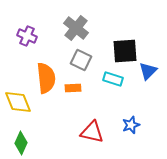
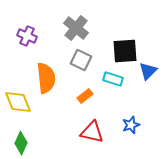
orange rectangle: moved 12 px right, 8 px down; rotated 35 degrees counterclockwise
